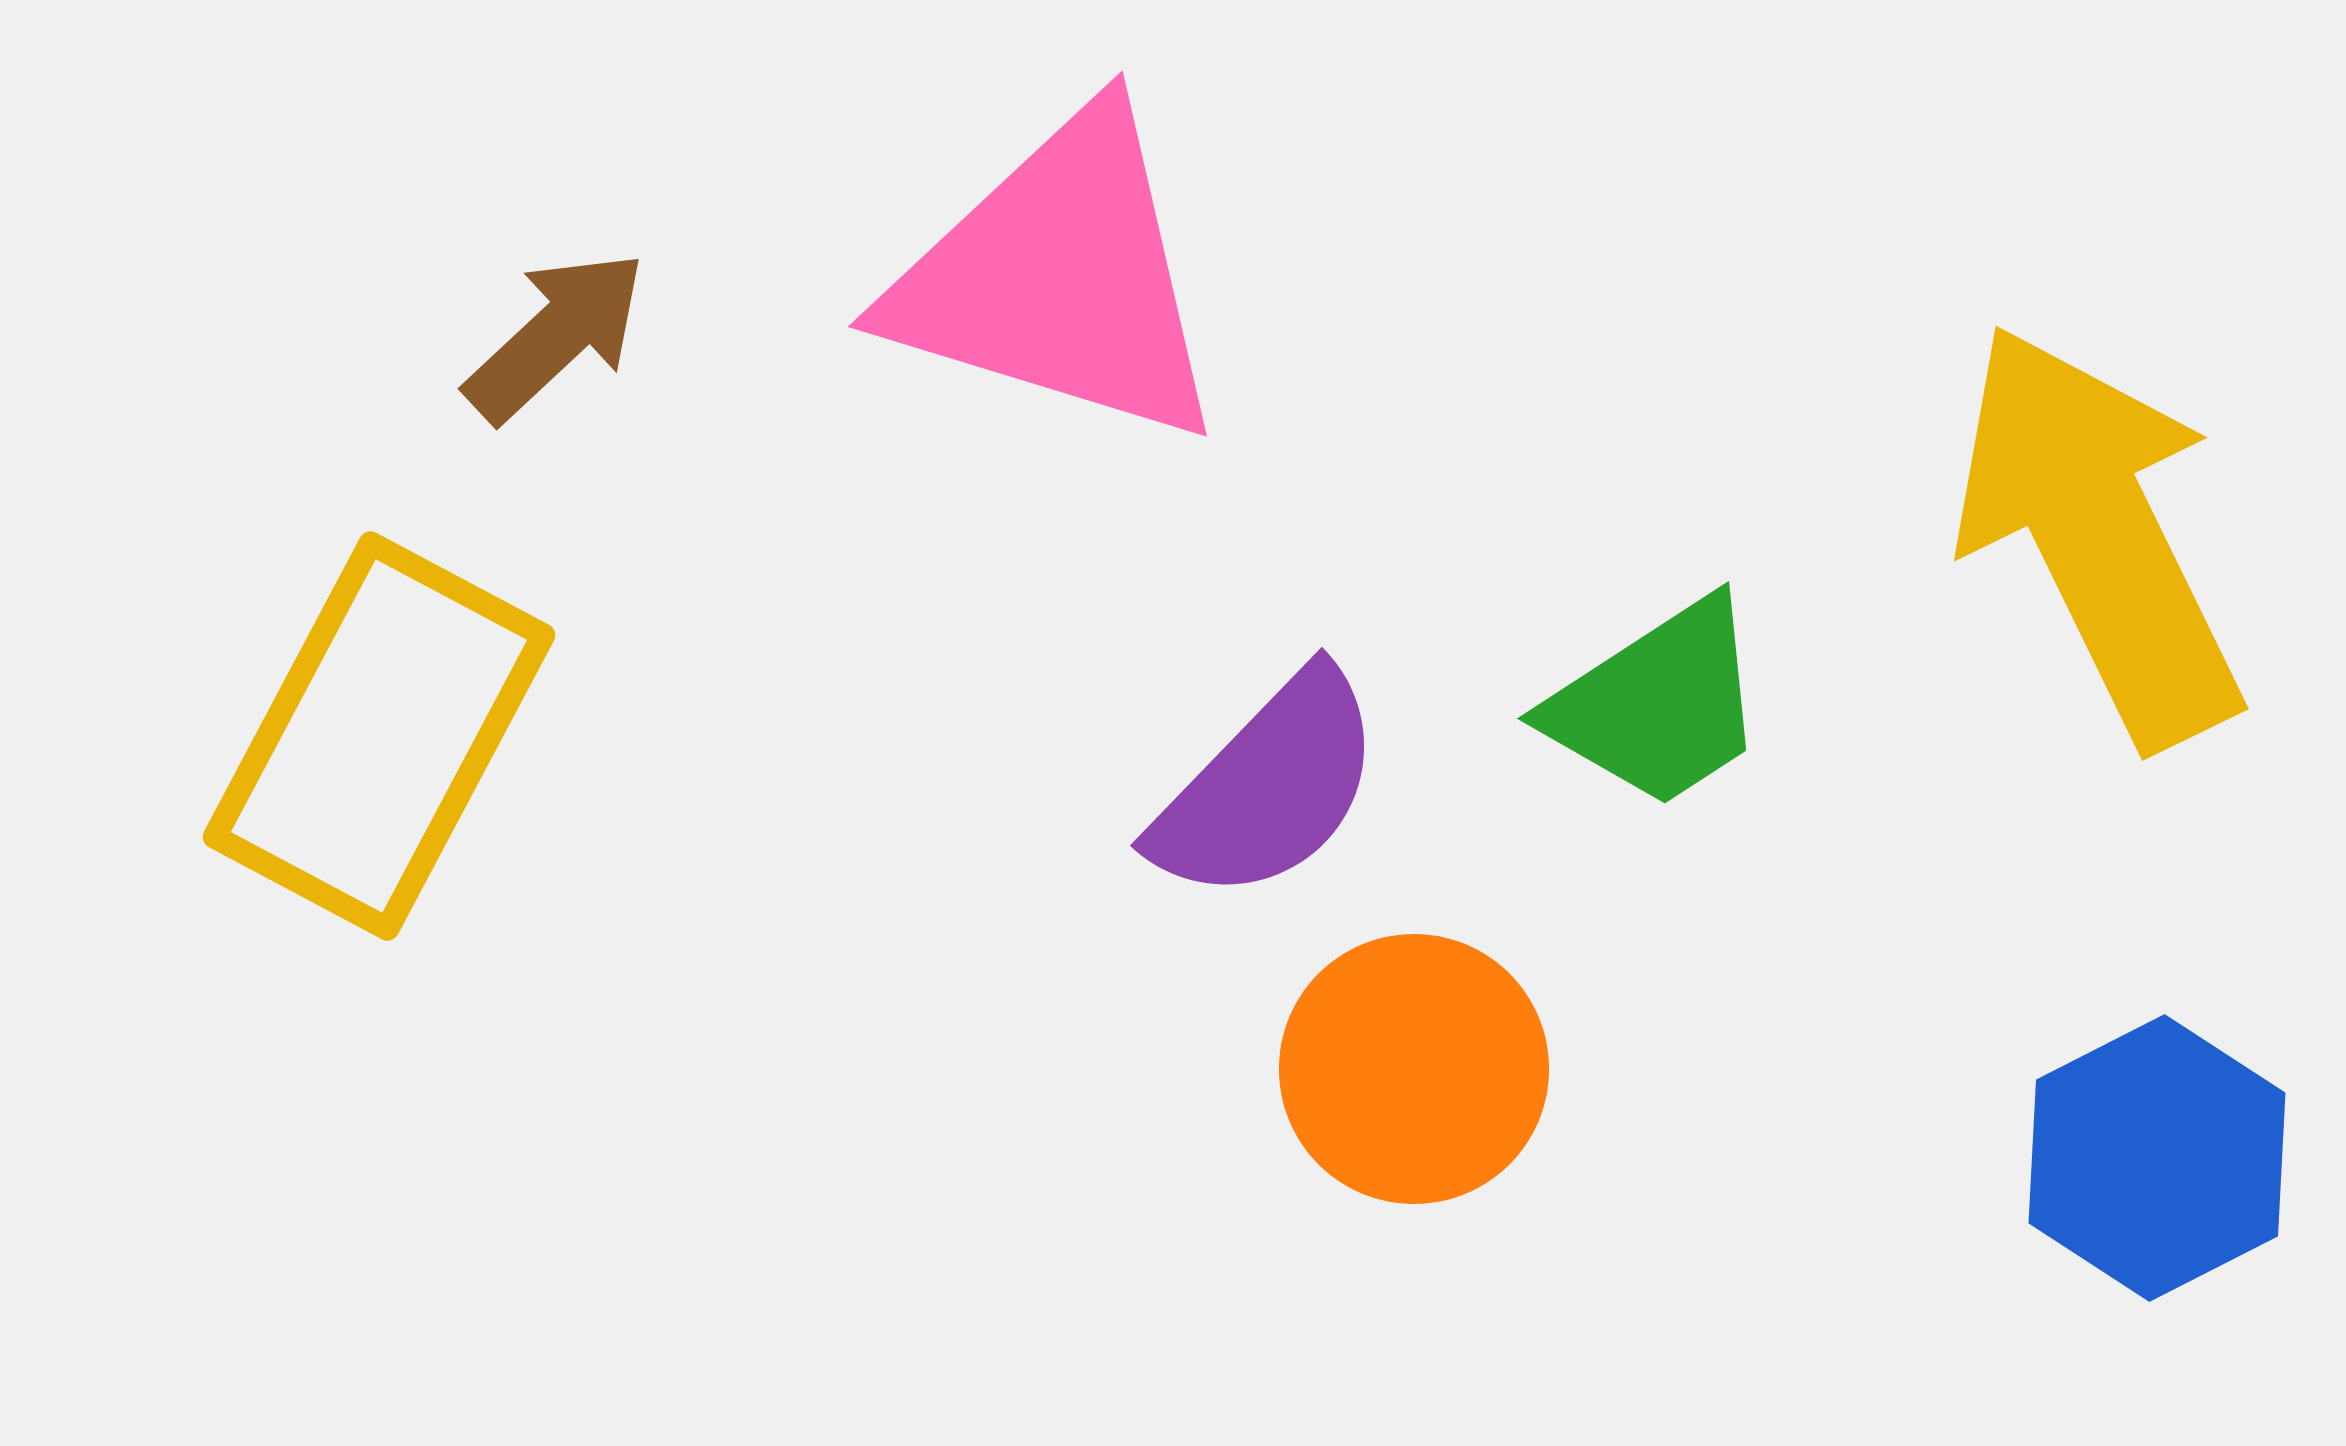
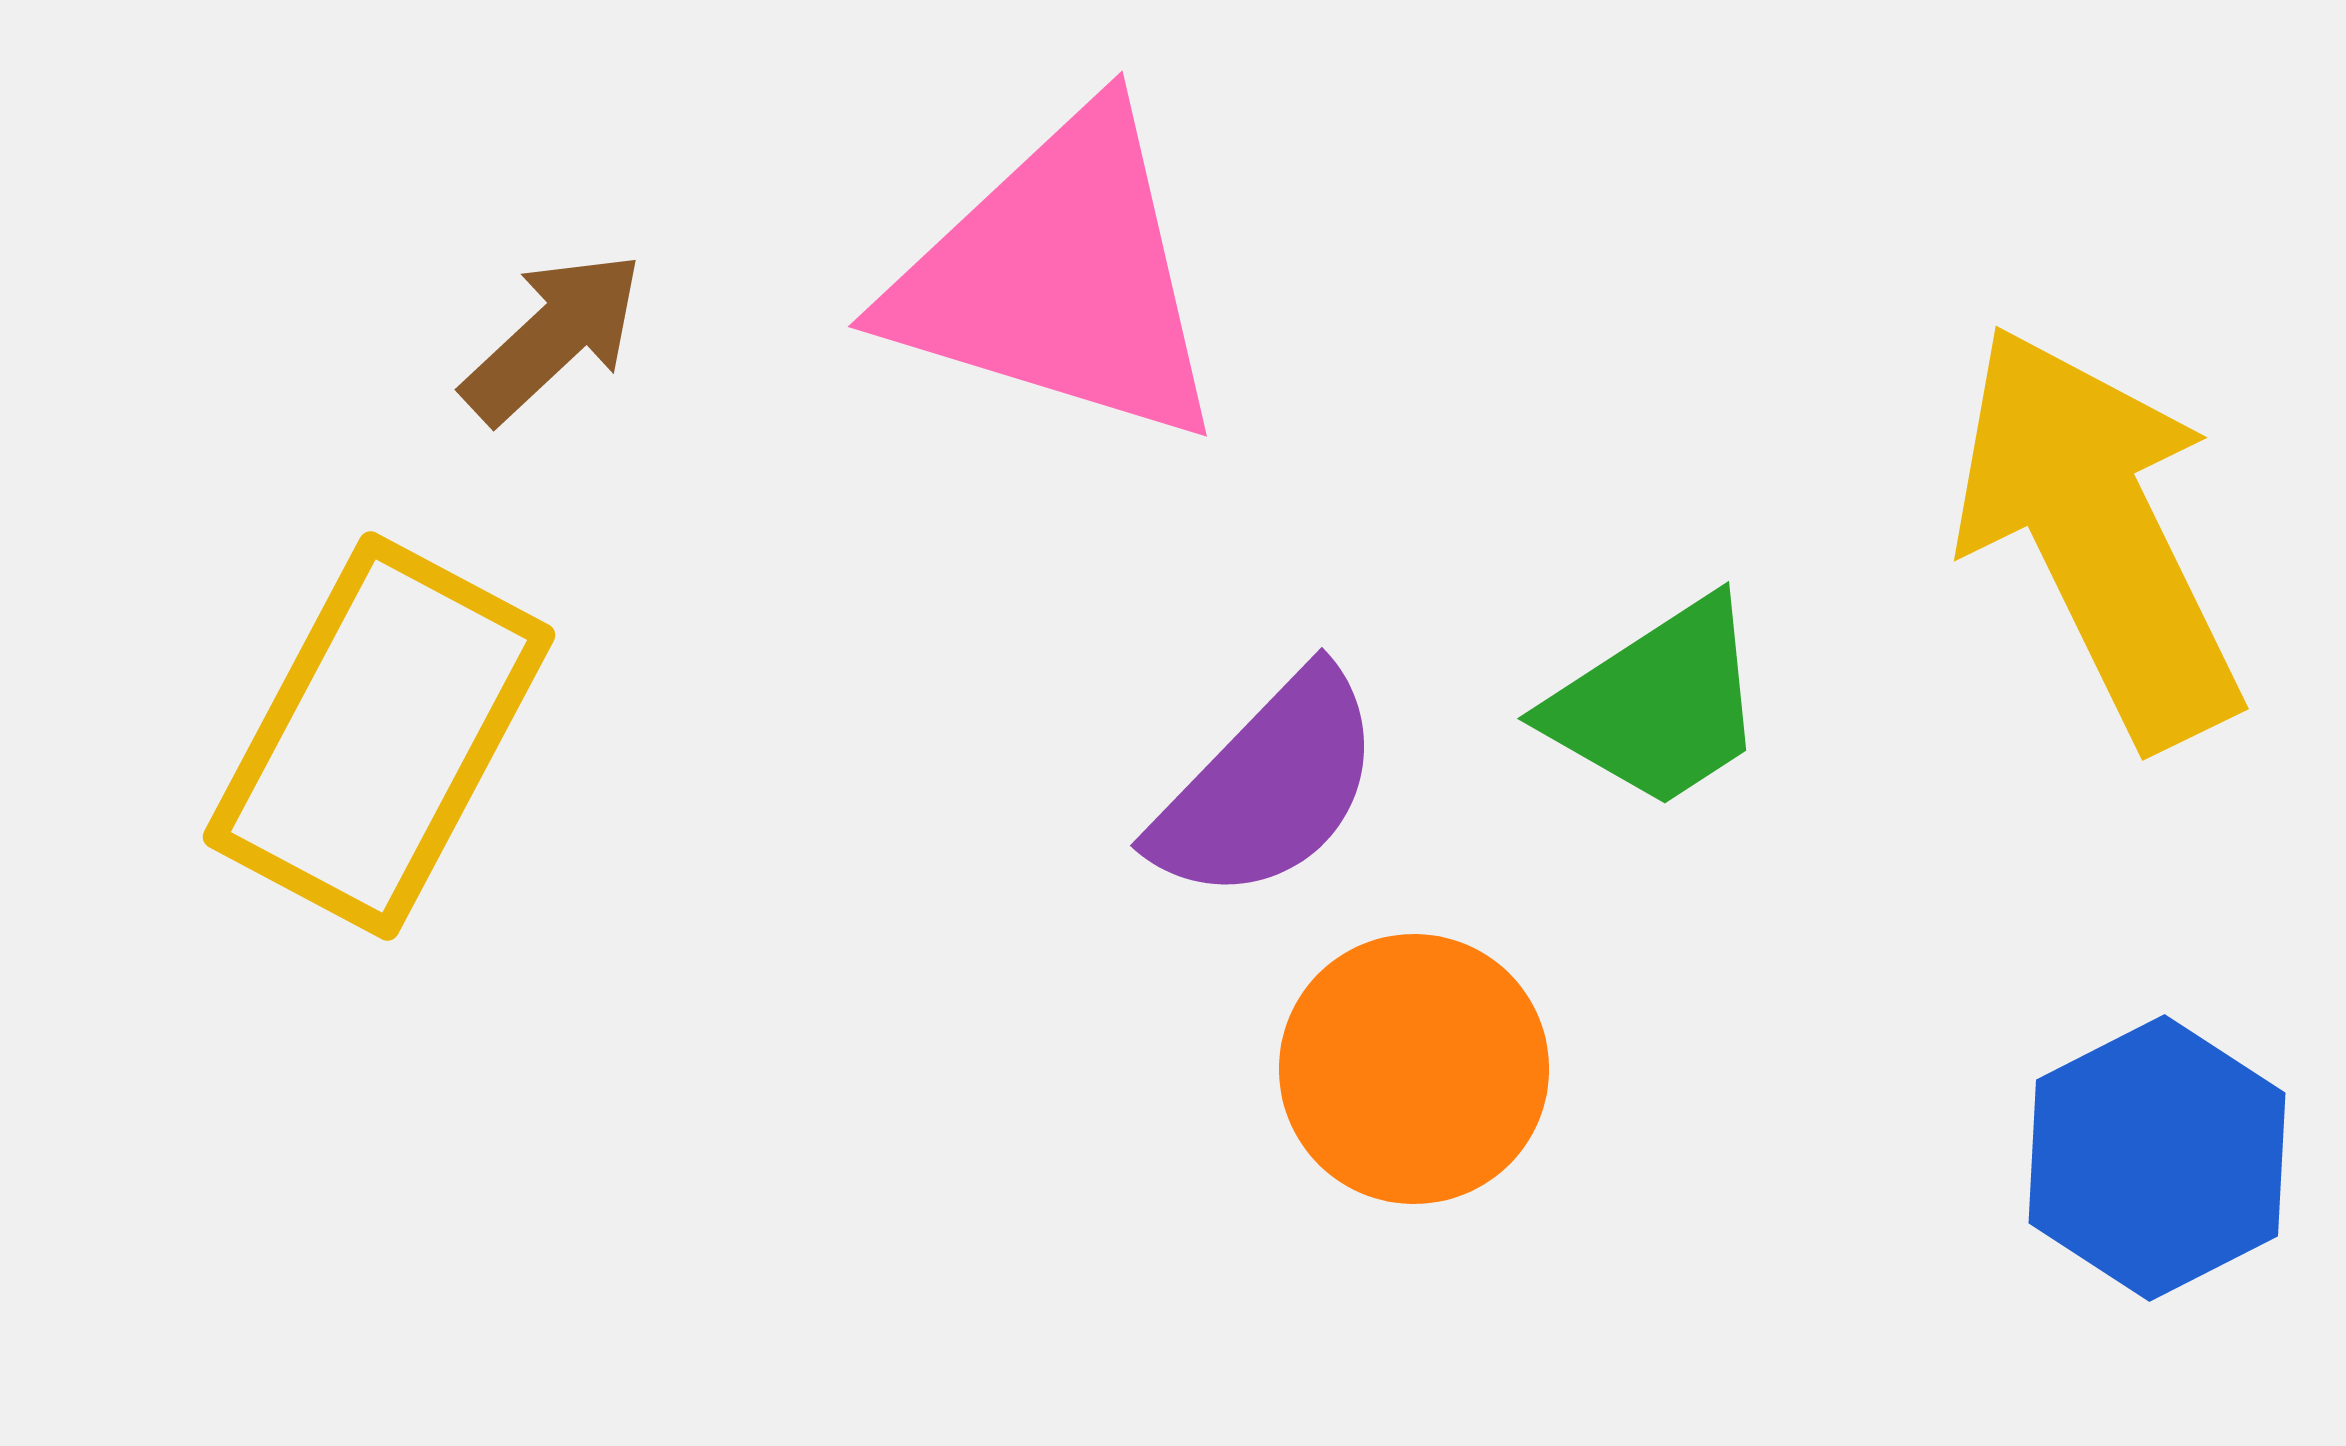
brown arrow: moved 3 px left, 1 px down
